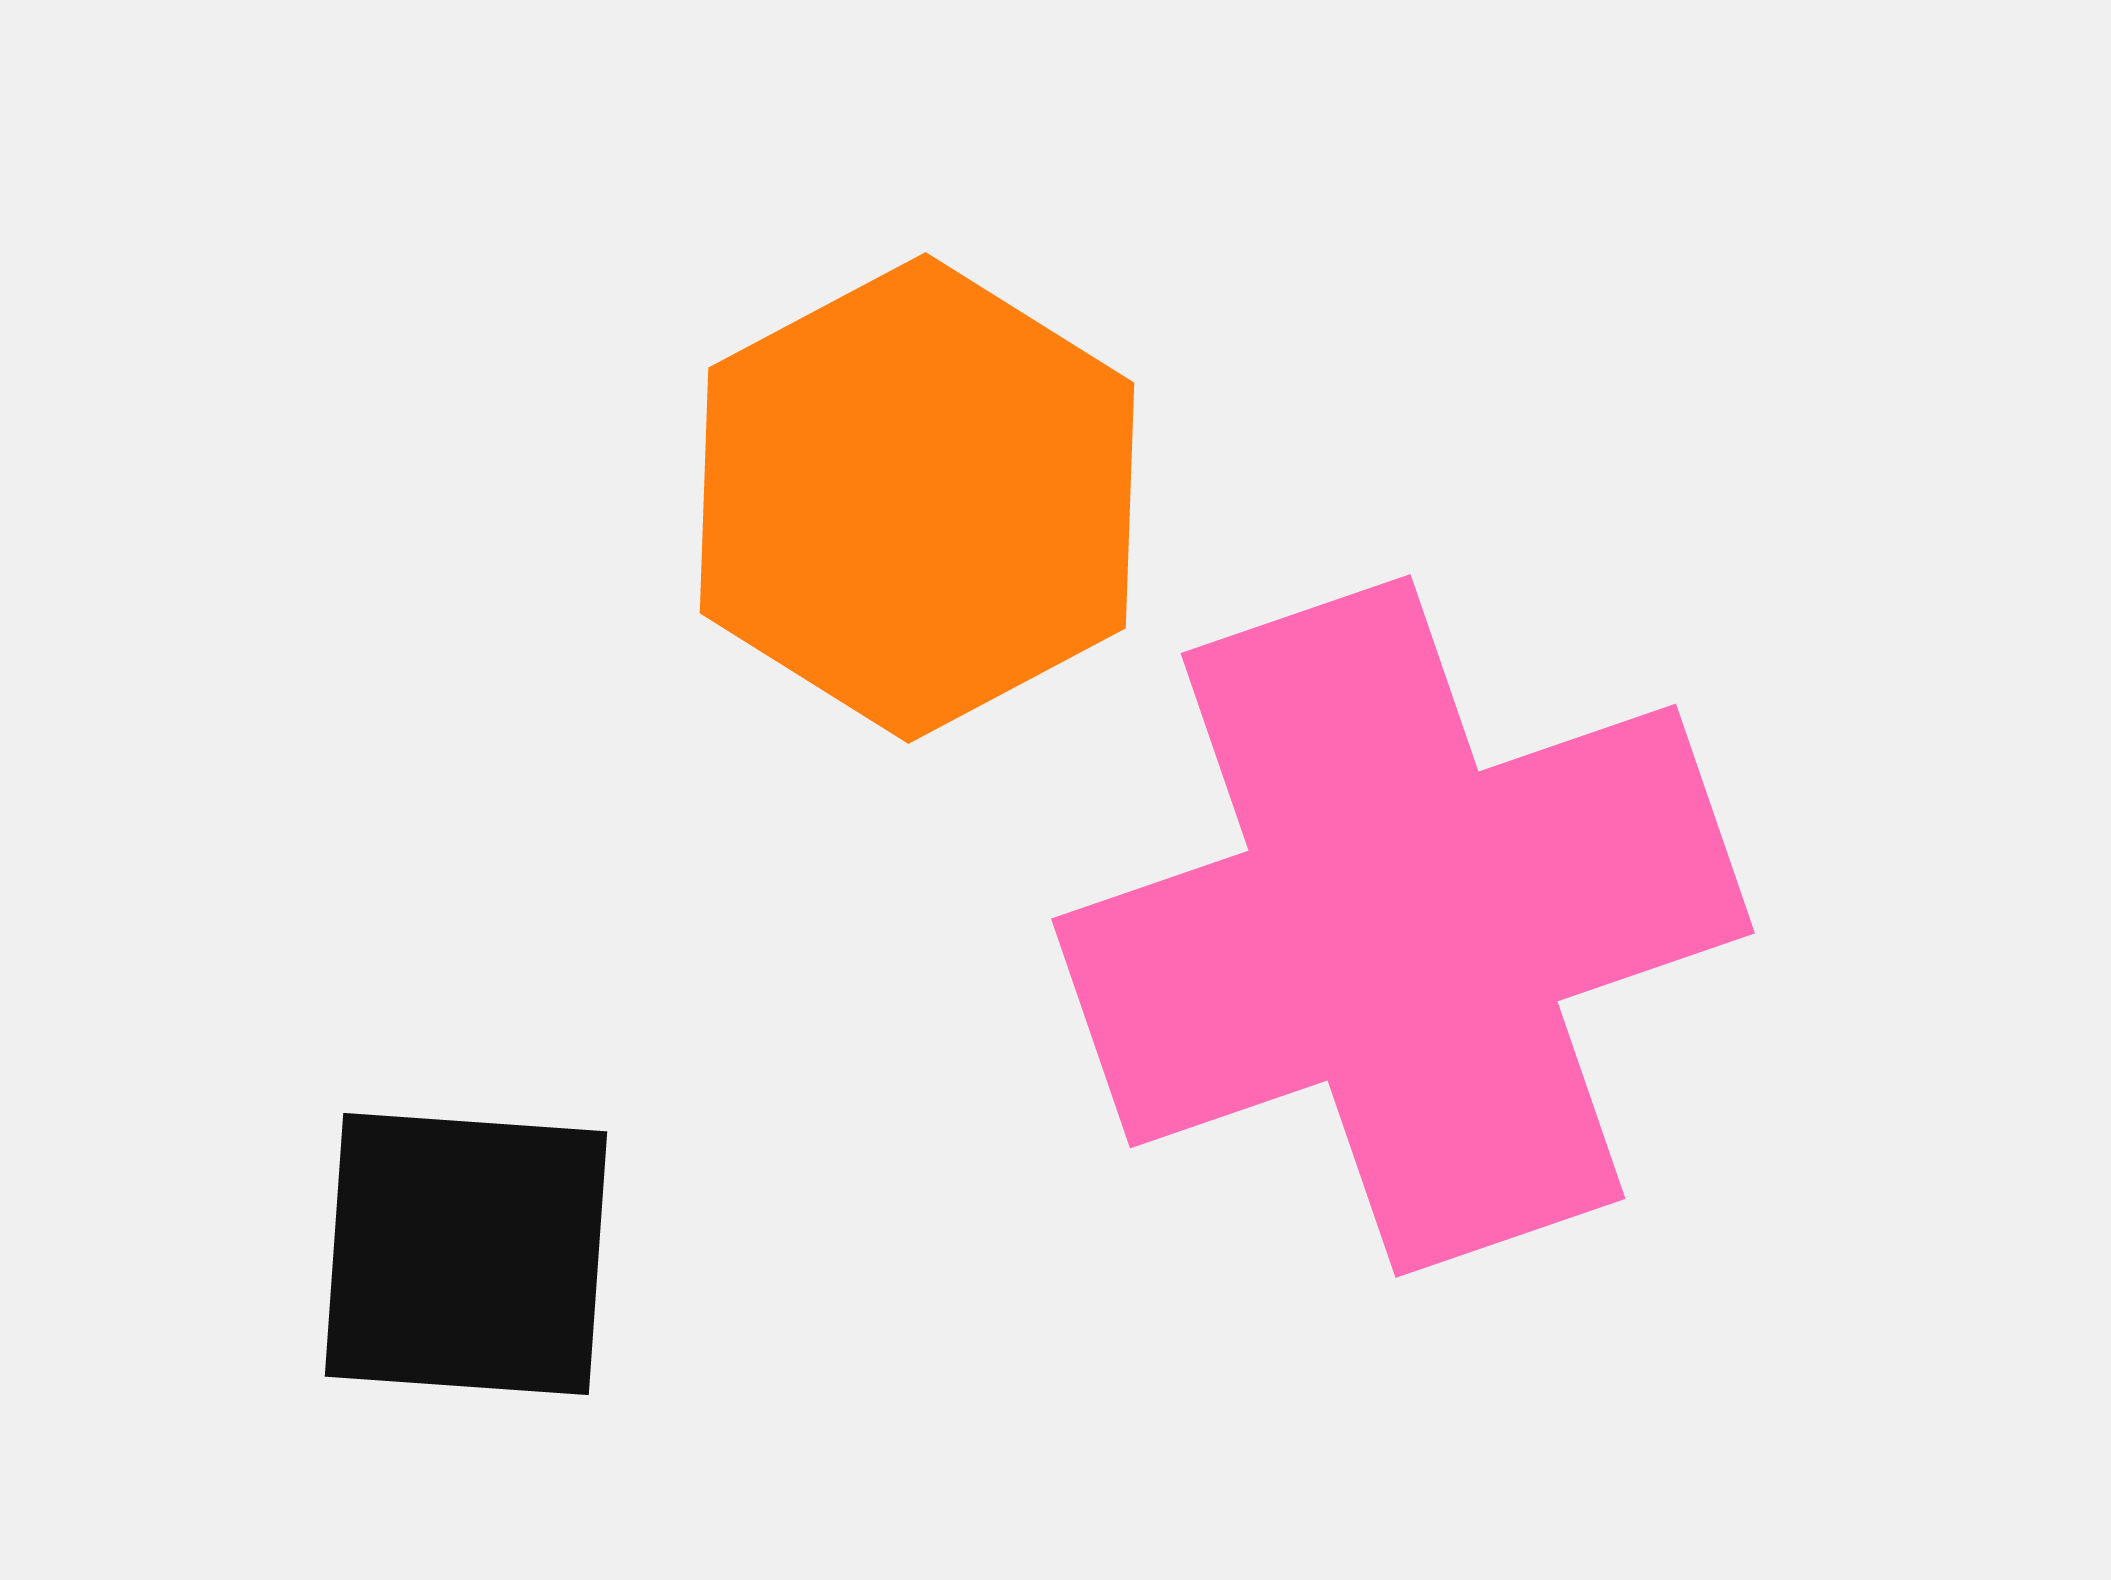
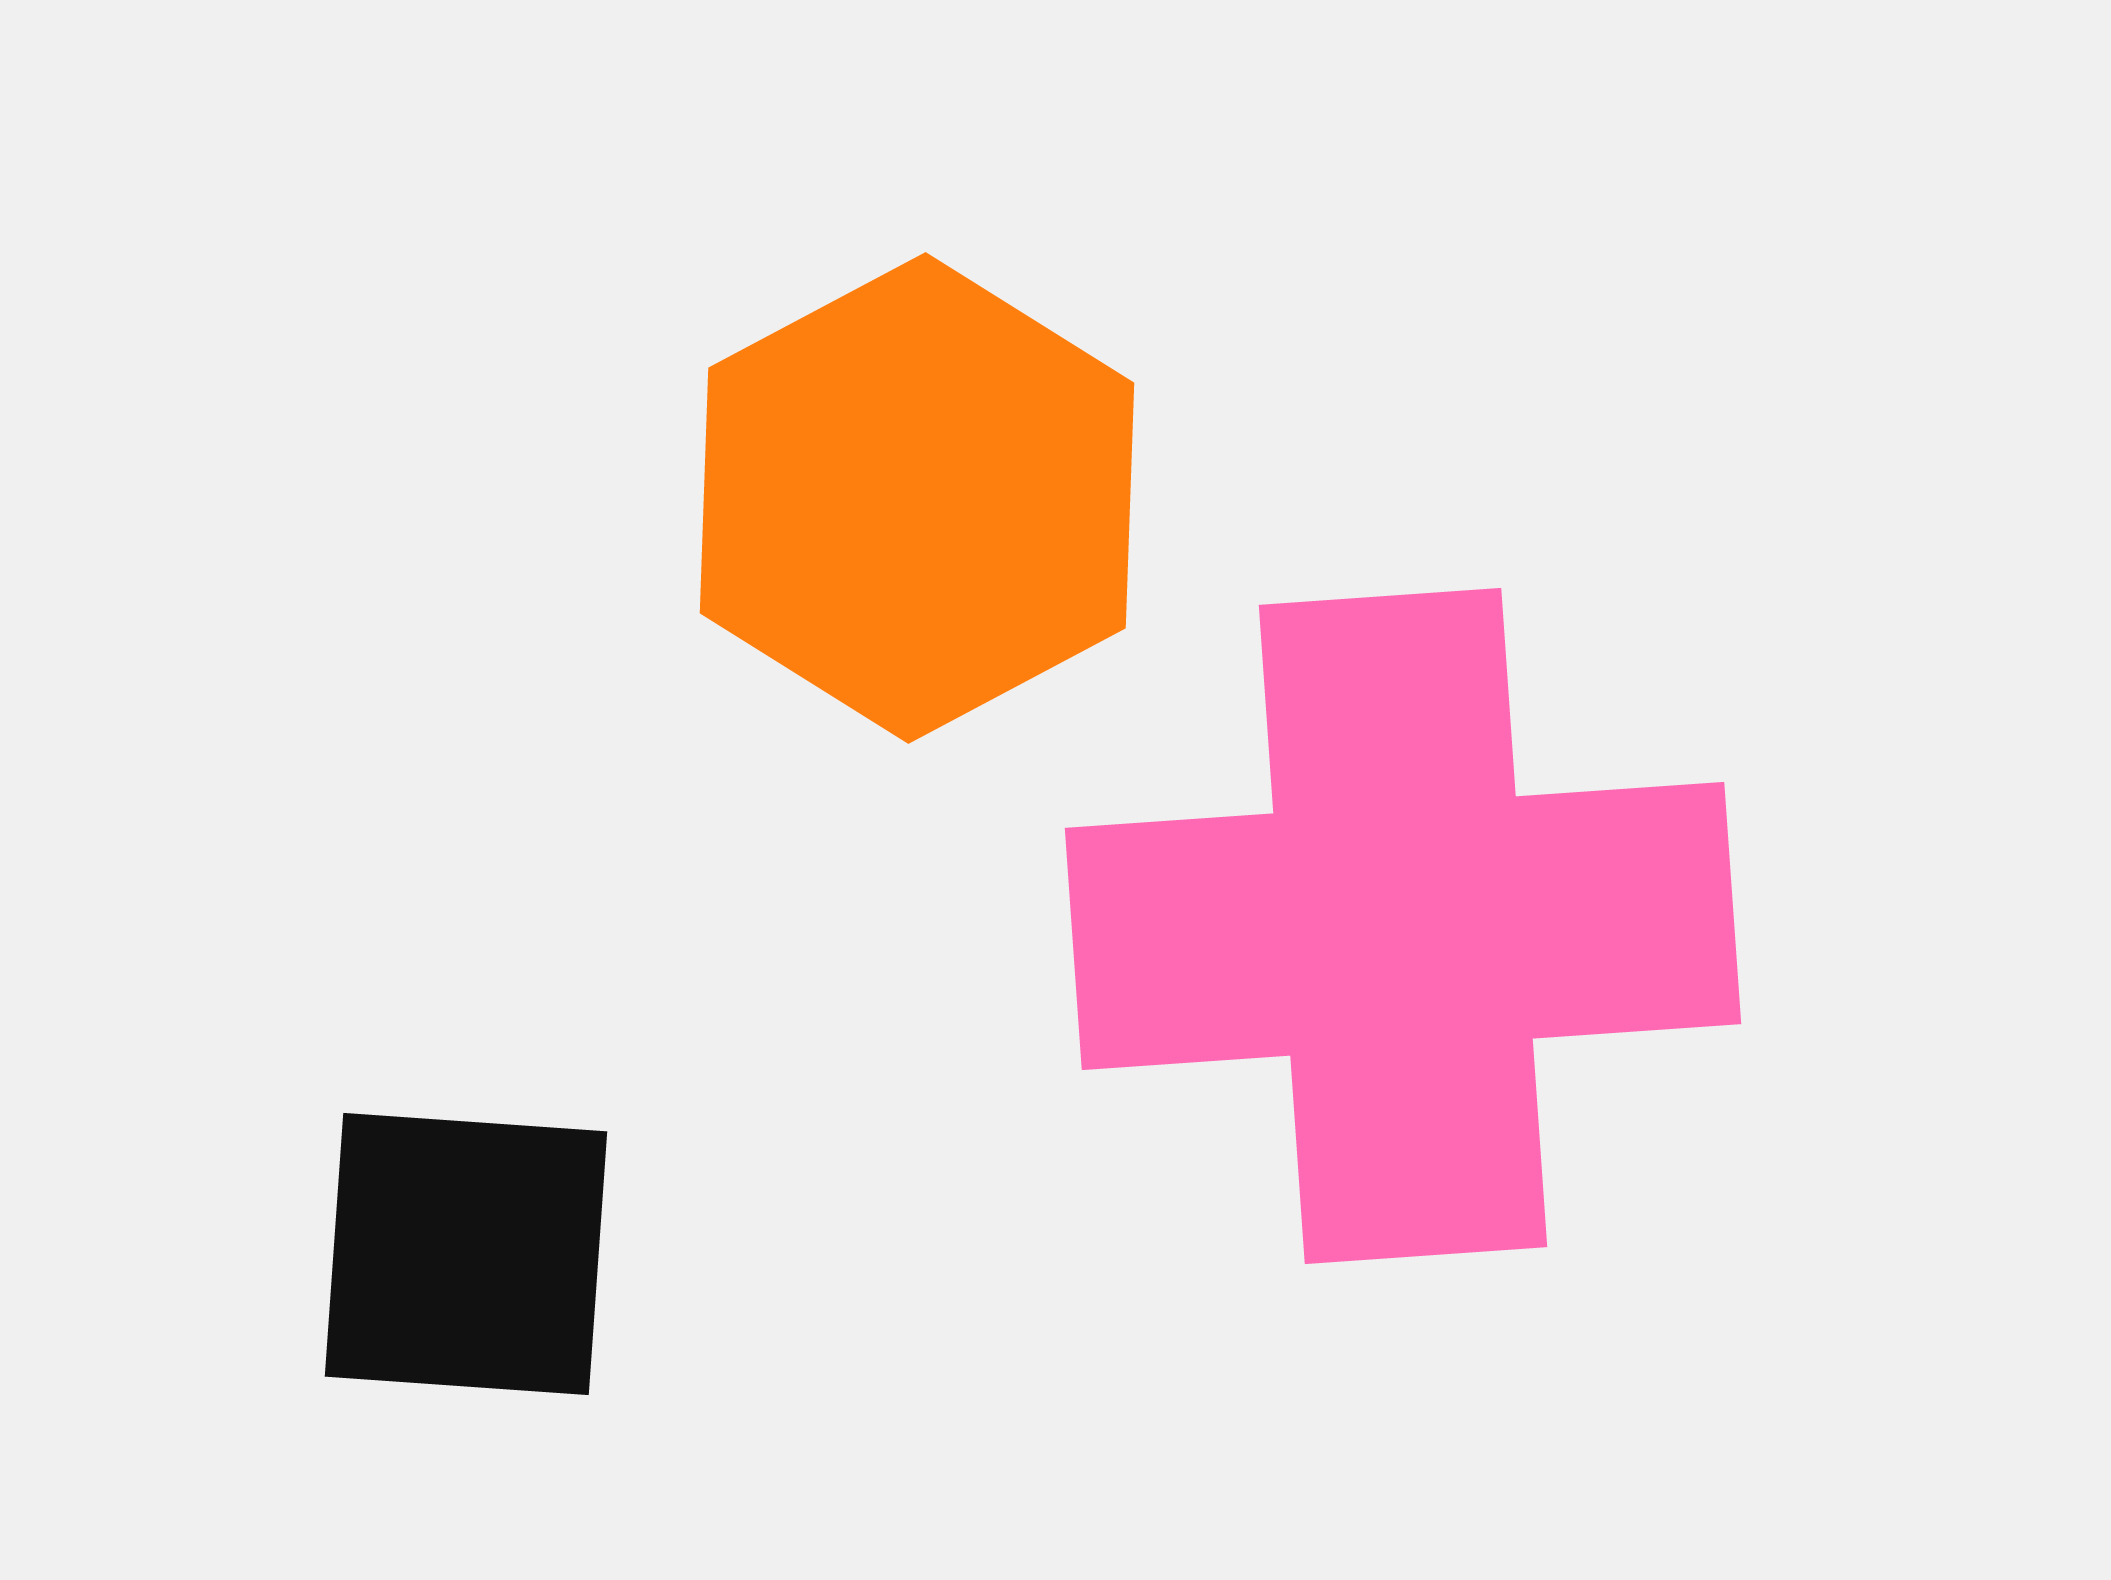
pink cross: rotated 15 degrees clockwise
